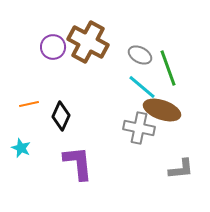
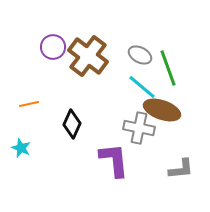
brown cross: moved 14 px down; rotated 9 degrees clockwise
black diamond: moved 11 px right, 8 px down
purple L-shape: moved 36 px right, 3 px up
